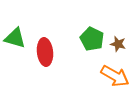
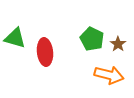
brown star: rotated 21 degrees clockwise
orange arrow: moved 6 px left, 1 px up; rotated 16 degrees counterclockwise
